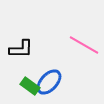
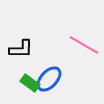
blue ellipse: moved 3 px up
green rectangle: moved 3 px up
